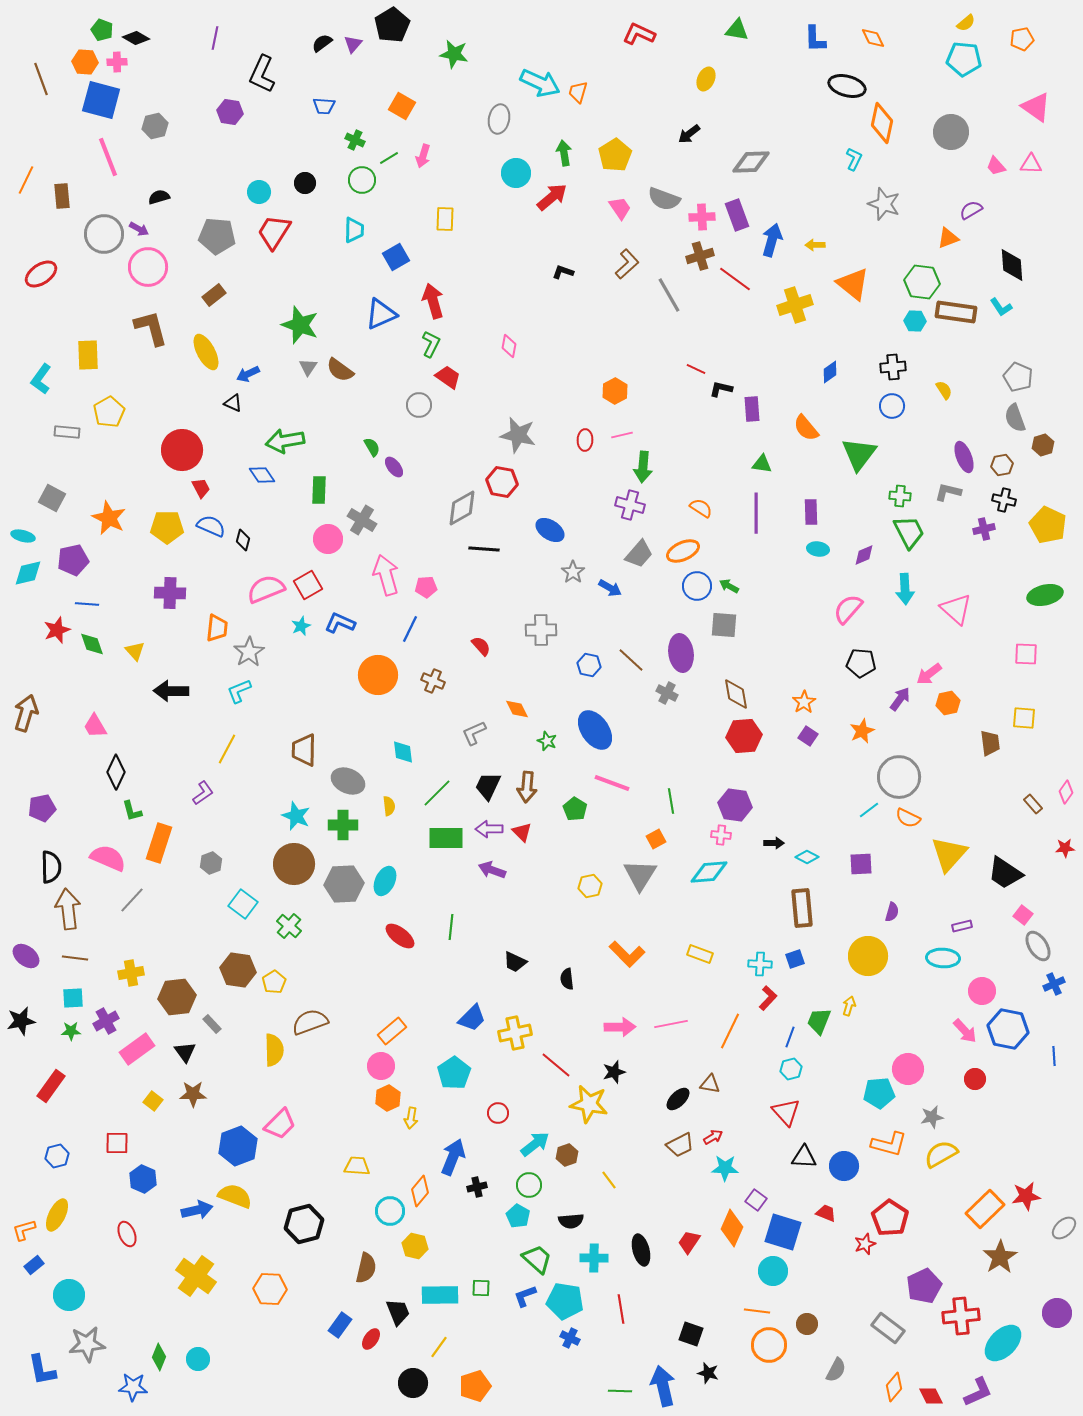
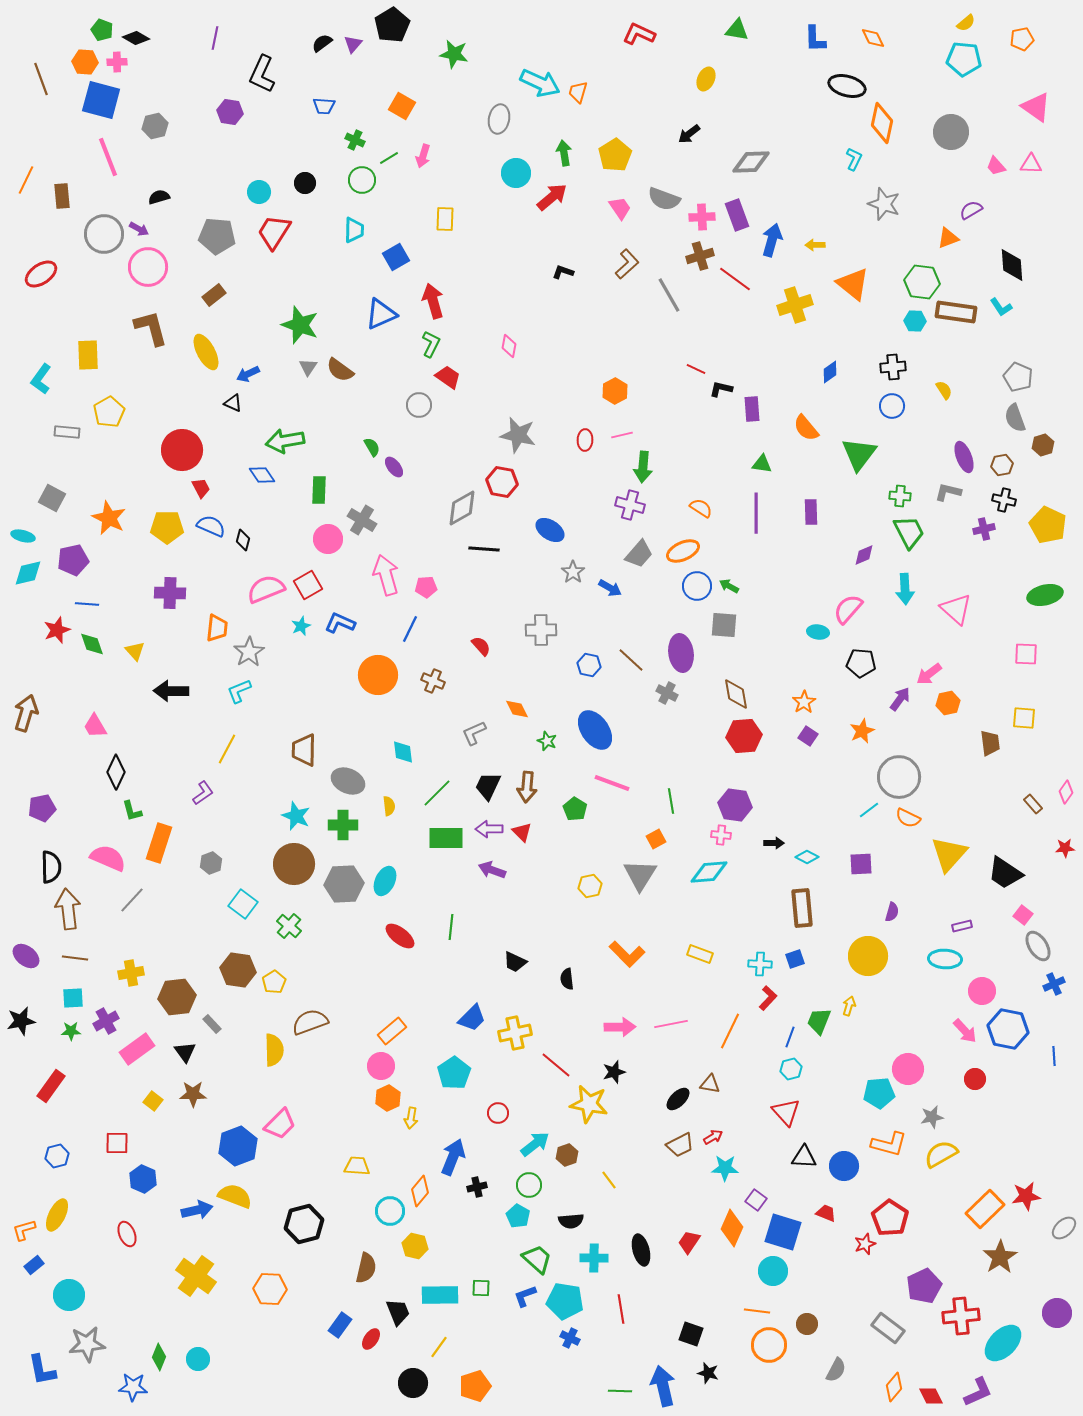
cyan ellipse at (818, 549): moved 83 px down
cyan ellipse at (943, 958): moved 2 px right, 1 px down
